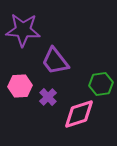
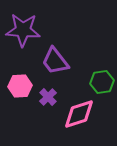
green hexagon: moved 1 px right, 2 px up
